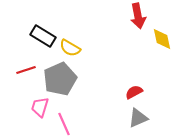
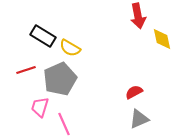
gray triangle: moved 1 px right, 1 px down
